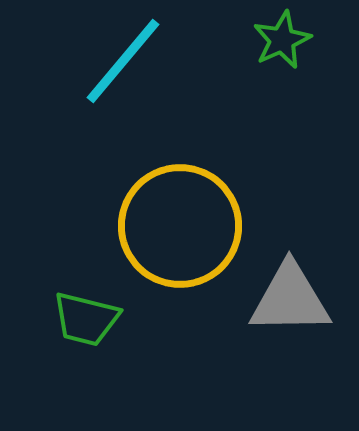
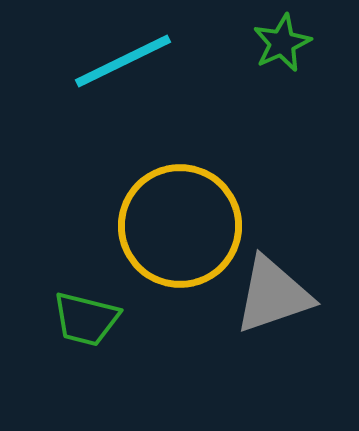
green star: moved 3 px down
cyan line: rotated 24 degrees clockwise
gray triangle: moved 17 px left, 4 px up; rotated 18 degrees counterclockwise
